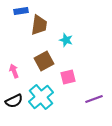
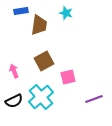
cyan star: moved 27 px up
